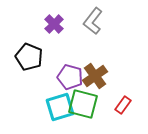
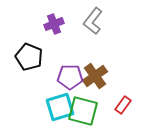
purple cross: rotated 24 degrees clockwise
purple pentagon: rotated 15 degrees counterclockwise
green square: moved 7 px down
